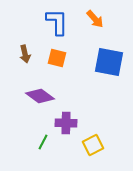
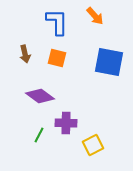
orange arrow: moved 3 px up
green line: moved 4 px left, 7 px up
